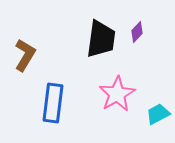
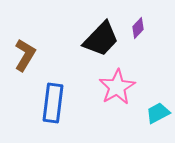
purple diamond: moved 1 px right, 4 px up
black trapezoid: rotated 36 degrees clockwise
pink star: moved 7 px up
cyan trapezoid: moved 1 px up
